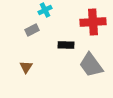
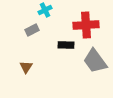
red cross: moved 7 px left, 3 px down
gray trapezoid: moved 4 px right, 4 px up
